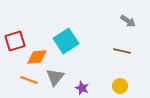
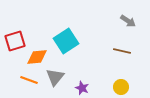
yellow circle: moved 1 px right, 1 px down
